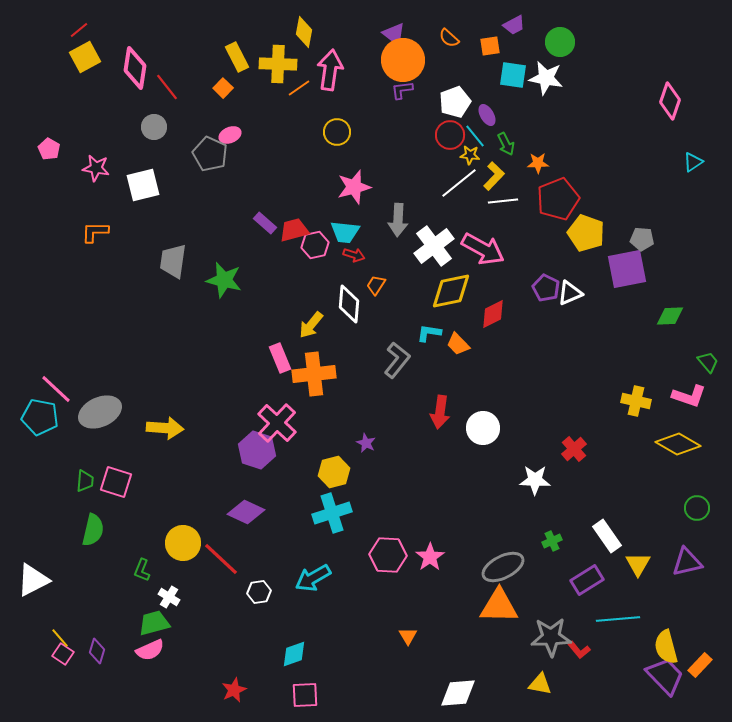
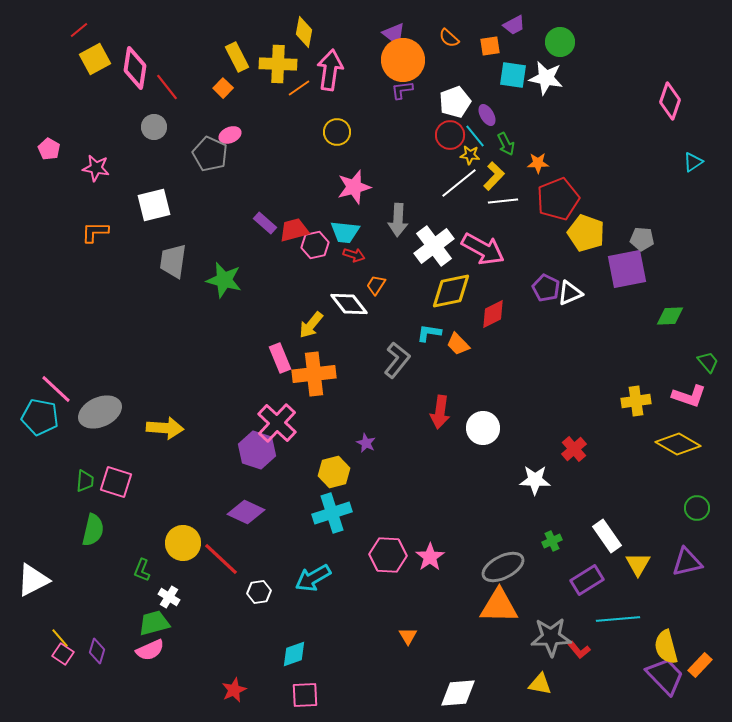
yellow square at (85, 57): moved 10 px right, 2 px down
white square at (143, 185): moved 11 px right, 20 px down
white diamond at (349, 304): rotated 42 degrees counterclockwise
yellow cross at (636, 401): rotated 20 degrees counterclockwise
